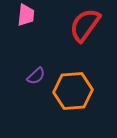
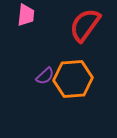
purple semicircle: moved 9 px right
orange hexagon: moved 12 px up
